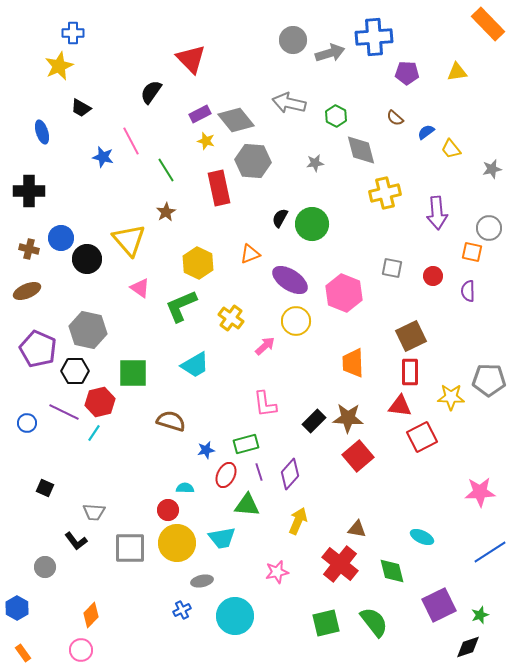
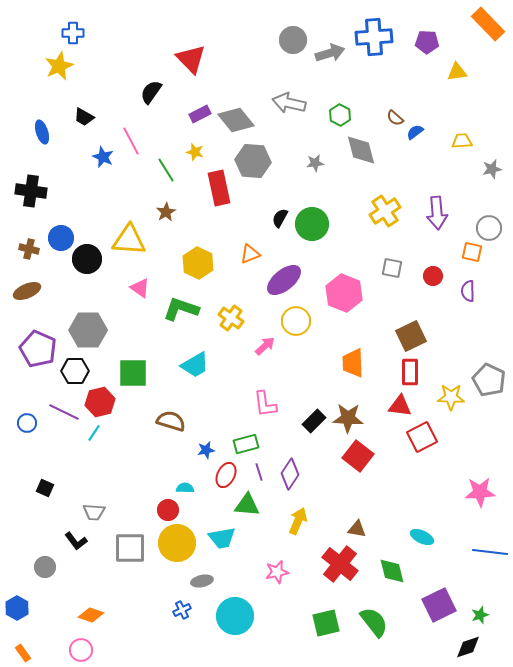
purple pentagon at (407, 73): moved 20 px right, 31 px up
black trapezoid at (81, 108): moved 3 px right, 9 px down
green hexagon at (336, 116): moved 4 px right, 1 px up
blue semicircle at (426, 132): moved 11 px left
yellow star at (206, 141): moved 11 px left, 11 px down
yellow trapezoid at (451, 149): moved 11 px right, 8 px up; rotated 125 degrees clockwise
blue star at (103, 157): rotated 10 degrees clockwise
black cross at (29, 191): moved 2 px right; rotated 8 degrees clockwise
yellow cross at (385, 193): moved 18 px down; rotated 20 degrees counterclockwise
yellow triangle at (129, 240): rotated 45 degrees counterclockwise
purple ellipse at (290, 280): moved 6 px left; rotated 72 degrees counterclockwise
green L-shape at (181, 306): moved 3 px down; rotated 42 degrees clockwise
gray hexagon at (88, 330): rotated 12 degrees counterclockwise
gray pentagon at (489, 380): rotated 24 degrees clockwise
red square at (358, 456): rotated 12 degrees counterclockwise
purple diamond at (290, 474): rotated 8 degrees counterclockwise
blue line at (490, 552): rotated 40 degrees clockwise
orange diamond at (91, 615): rotated 65 degrees clockwise
